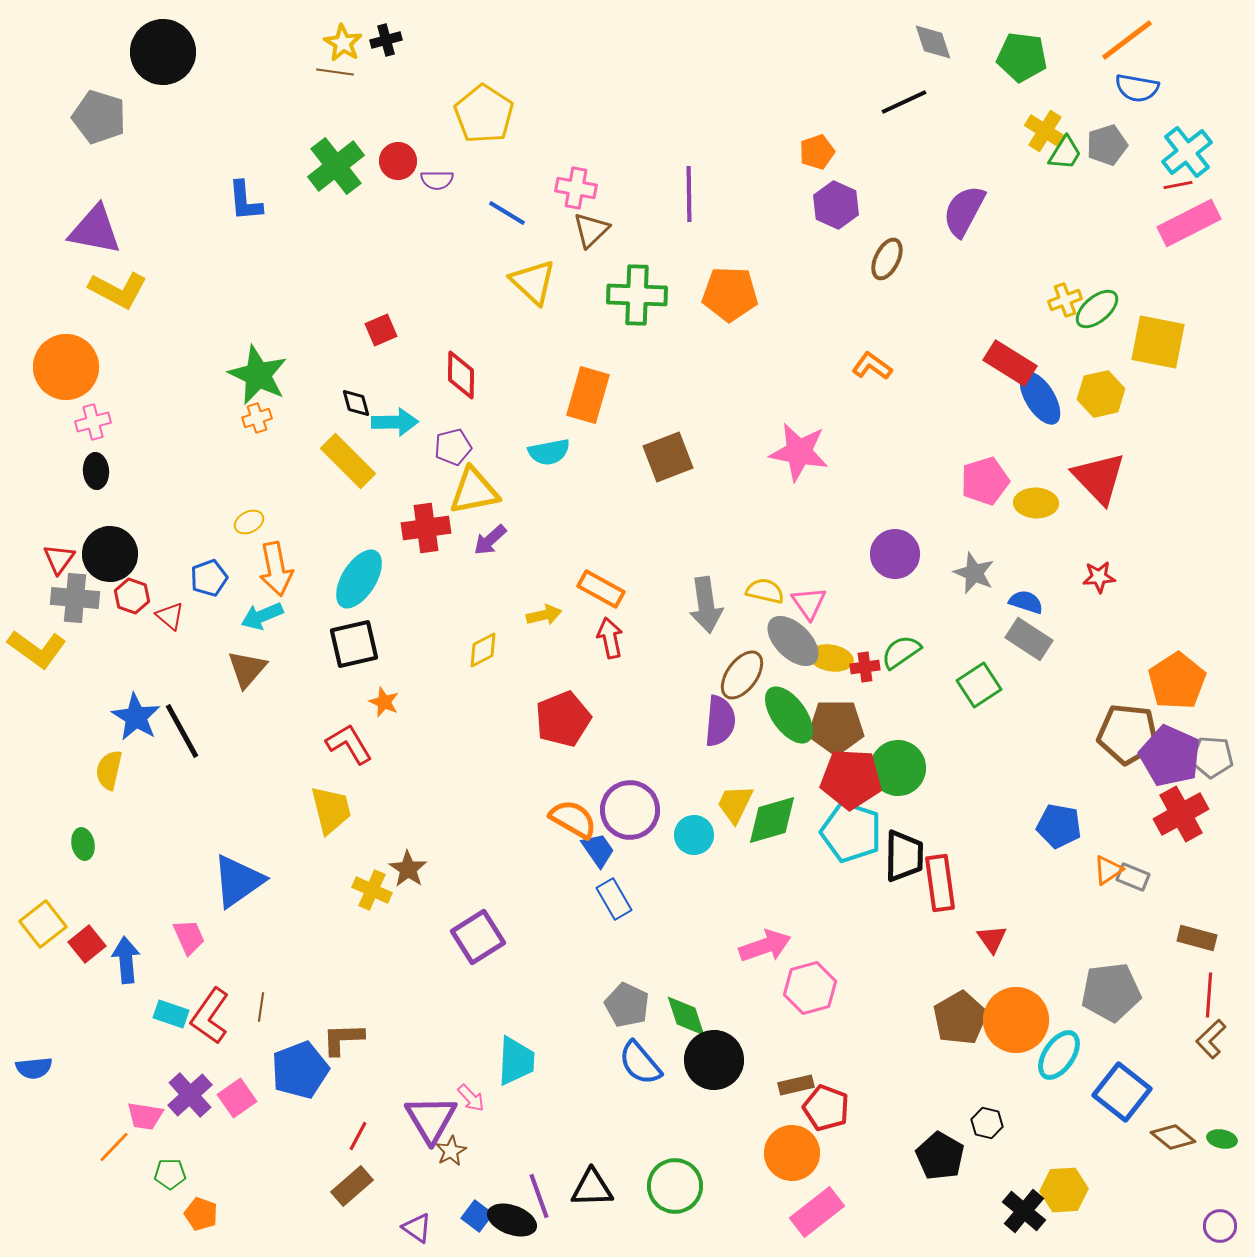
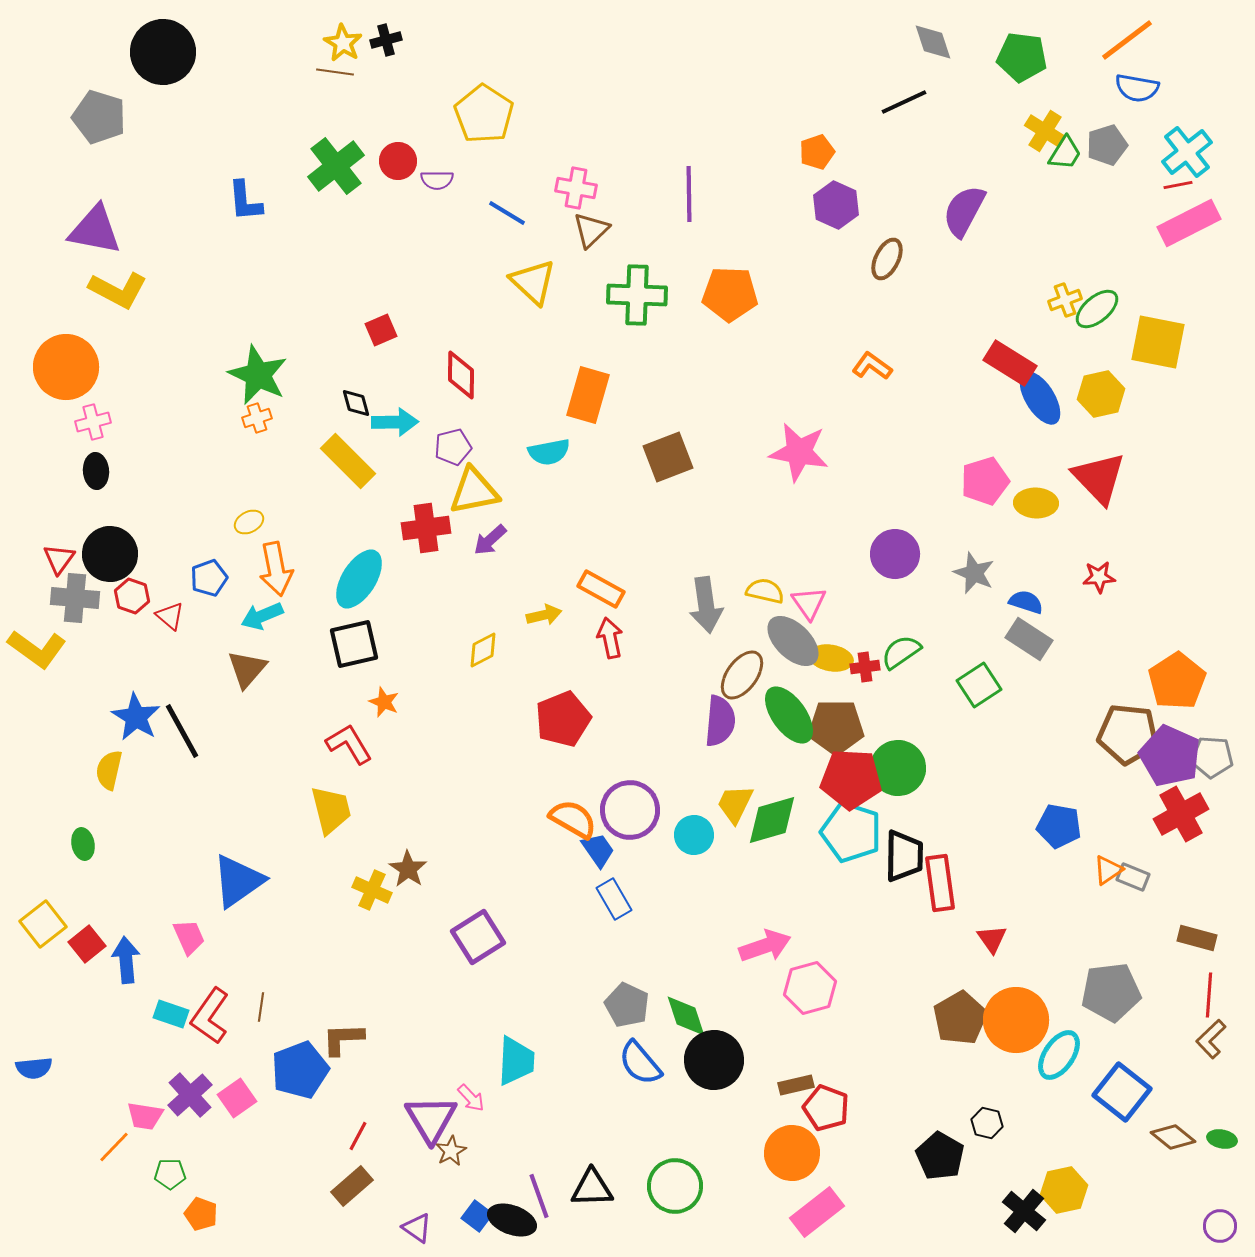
yellow hexagon at (1064, 1190): rotated 9 degrees counterclockwise
